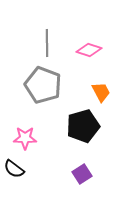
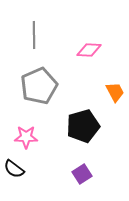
gray line: moved 13 px left, 8 px up
pink diamond: rotated 15 degrees counterclockwise
gray pentagon: moved 4 px left, 1 px down; rotated 27 degrees clockwise
orange trapezoid: moved 14 px right
pink star: moved 1 px right, 1 px up
